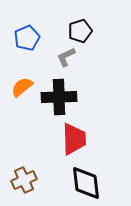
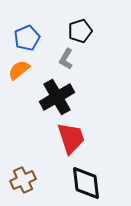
gray L-shape: moved 2 px down; rotated 35 degrees counterclockwise
orange semicircle: moved 3 px left, 17 px up
black cross: moved 2 px left; rotated 28 degrees counterclockwise
red trapezoid: moved 3 px left, 1 px up; rotated 16 degrees counterclockwise
brown cross: moved 1 px left
